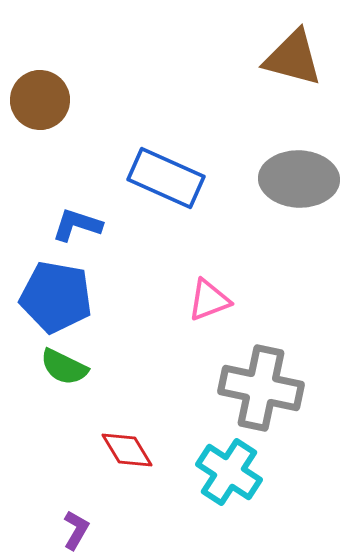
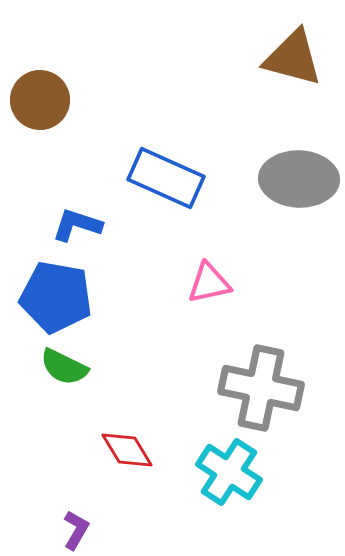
pink triangle: moved 17 px up; rotated 9 degrees clockwise
